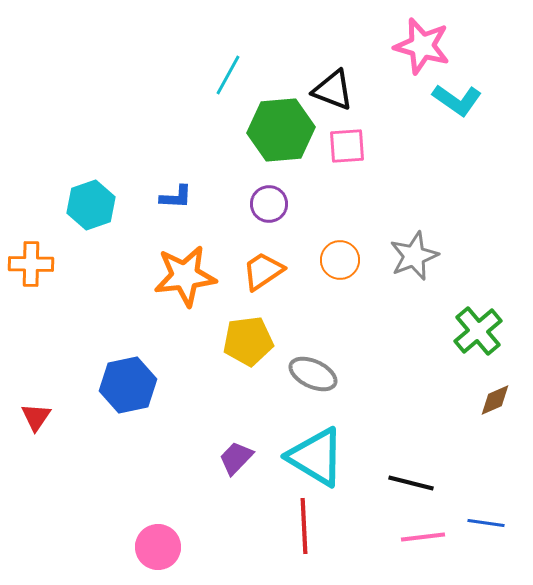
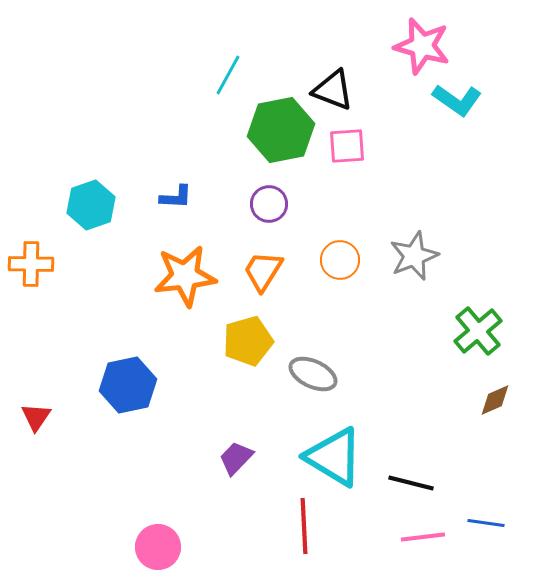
green hexagon: rotated 6 degrees counterclockwise
orange trapezoid: rotated 24 degrees counterclockwise
yellow pentagon: rotated 9 degrees counterclockwise
cyan triangle: moved 18 px right
